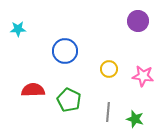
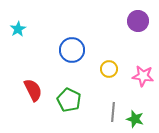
cyan star: rotated 28 degrees counterclockwise
blue circle: moved 7 px right, 1 px up
red semicircle: rotated 65 degrees clockwise
gray line: moved 5 px right
